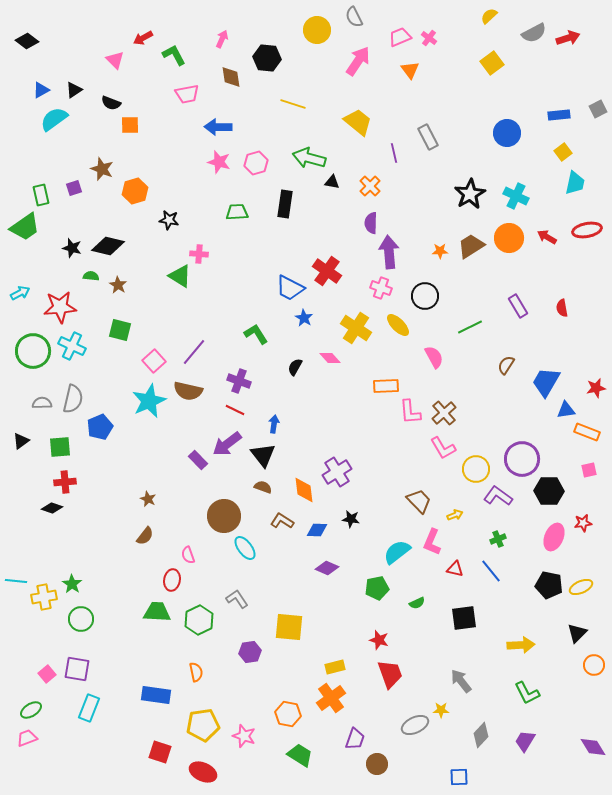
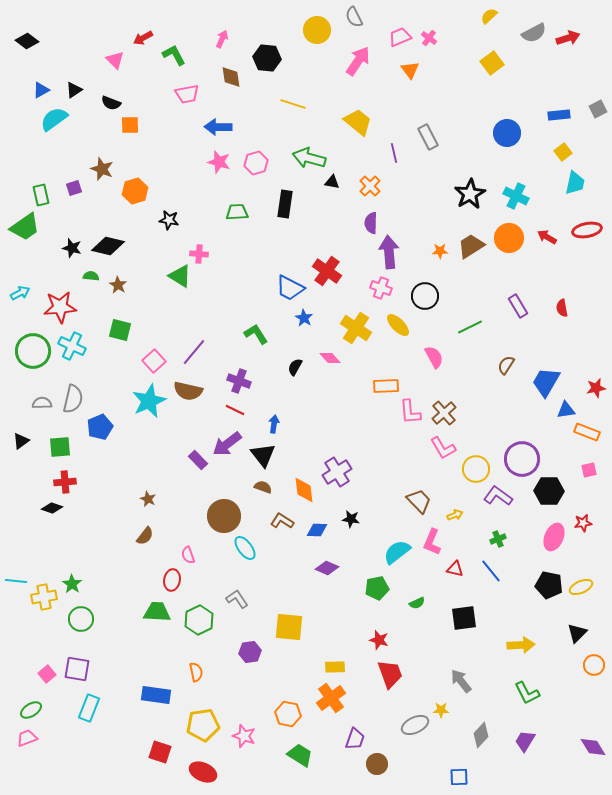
yellow rectangle at (335, 667): rotated 12 degrees clockwise
